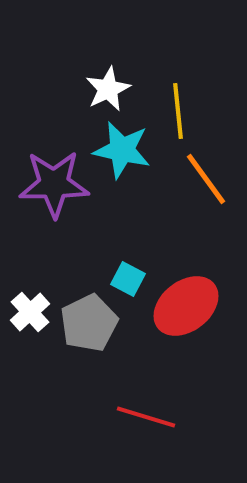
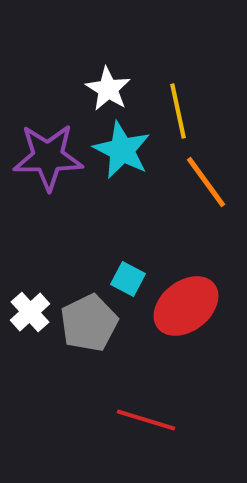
white star: rotated 15 degrees counterclockwise
yellow line: rotated 6 degrees counterclockwise
cyan star: rotated 14 degrees clockwise
orange line: moved 3 px down
purple star: moved 6 px left, 27 px up
red line: moved 3 px down
